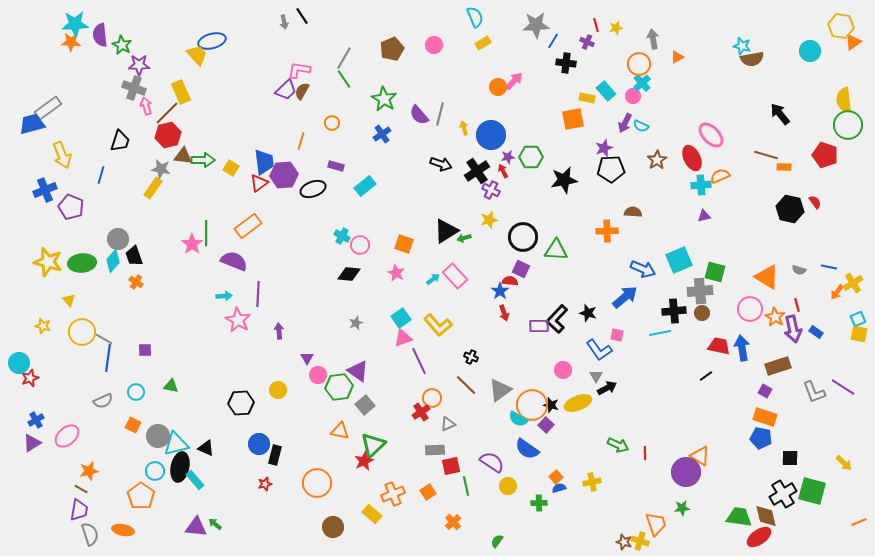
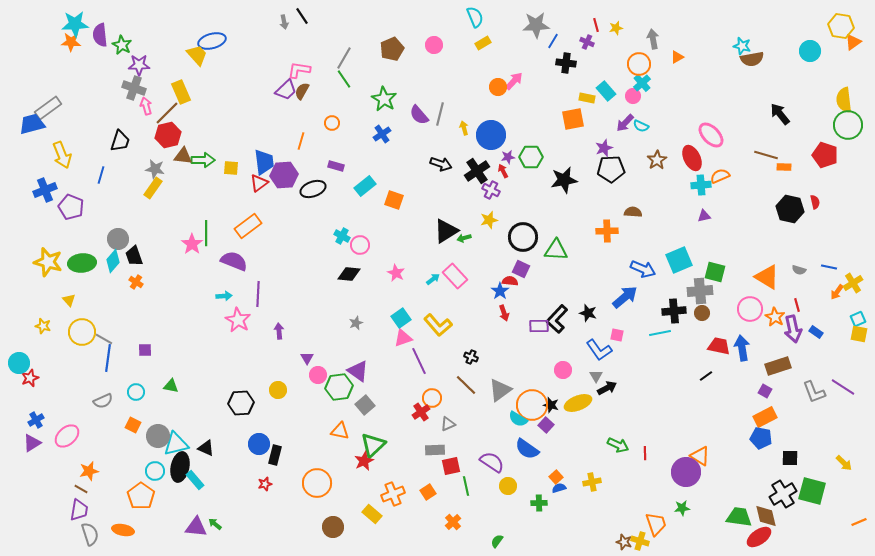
purple arrow at (625, 123): rotated 18 degrees clockwise
yellow square at (231, 168): rotated 28 degrees counterclockwise
gray star at (161, 169): moved 6 px left
red semicircle at (815, 202): rotated 24 degrees clockwise
orange square at (404, 244): moved 10 px left, 44 px up
orange rectangle at (765, 417): rotated 45 degrees counterclockwise
